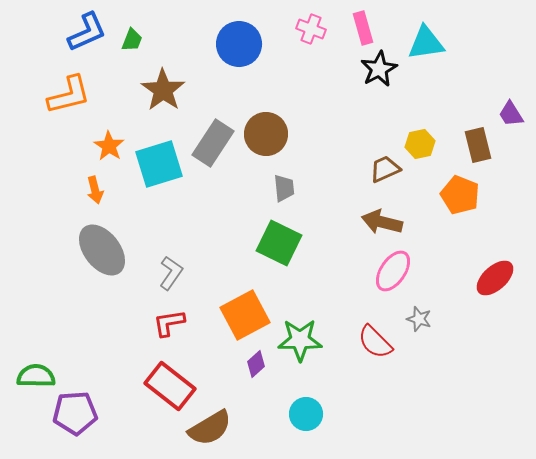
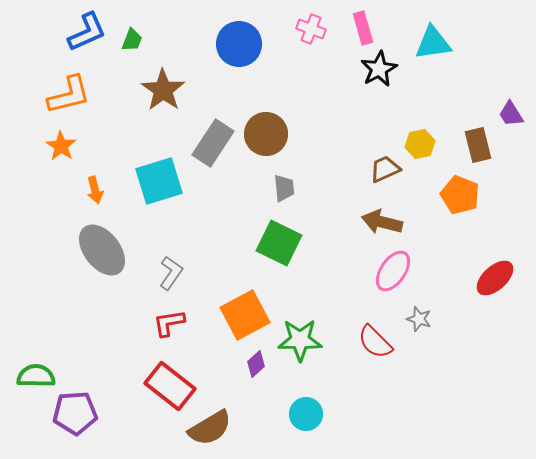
cyan triangle: moved 7 px right
orange star: moved 48 px left
cyan square: moved 17 px down
